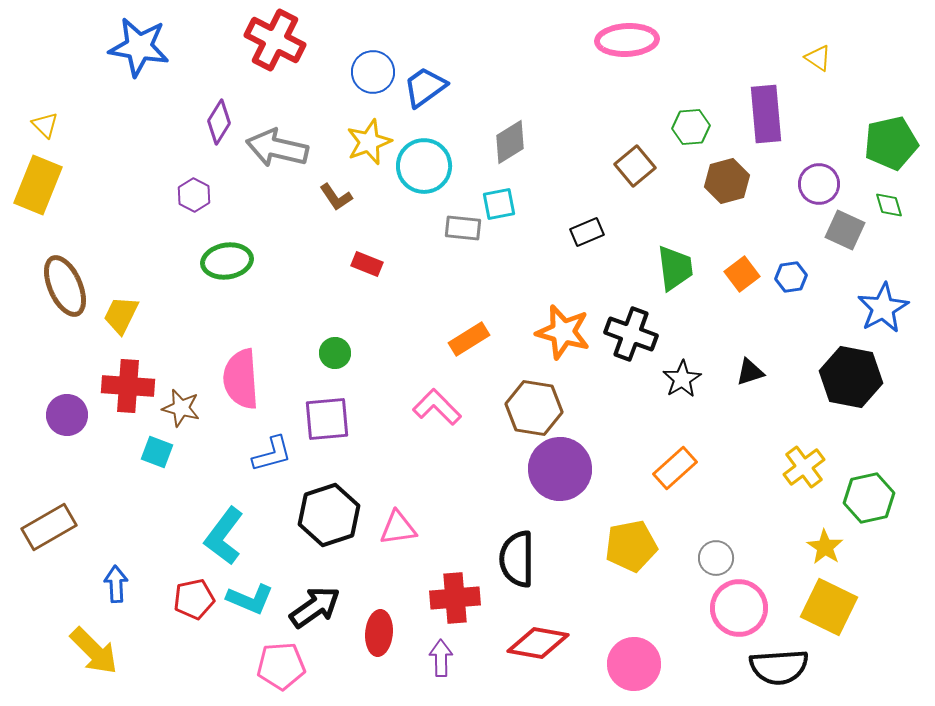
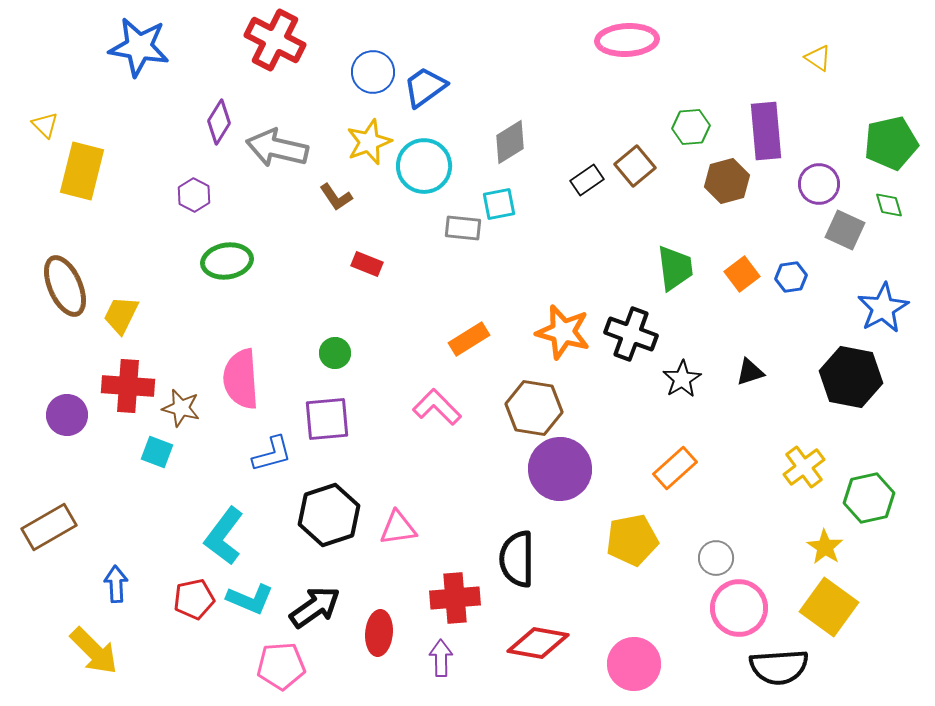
purple rectangle at (766, 114): moved 17 px down
yellow rectangle at (38, 185): moved 44 px right, 14 px up; rotated 8 degrees counterclockwise
black rectangle at (587, 232): moved 52 px up; rotated 12 degrees counterclockwise
yellow pentagon at (631, 546): moved 1 px right, 6 px up
yellow square at (829, 607): rotated 10 degrees clockwise
